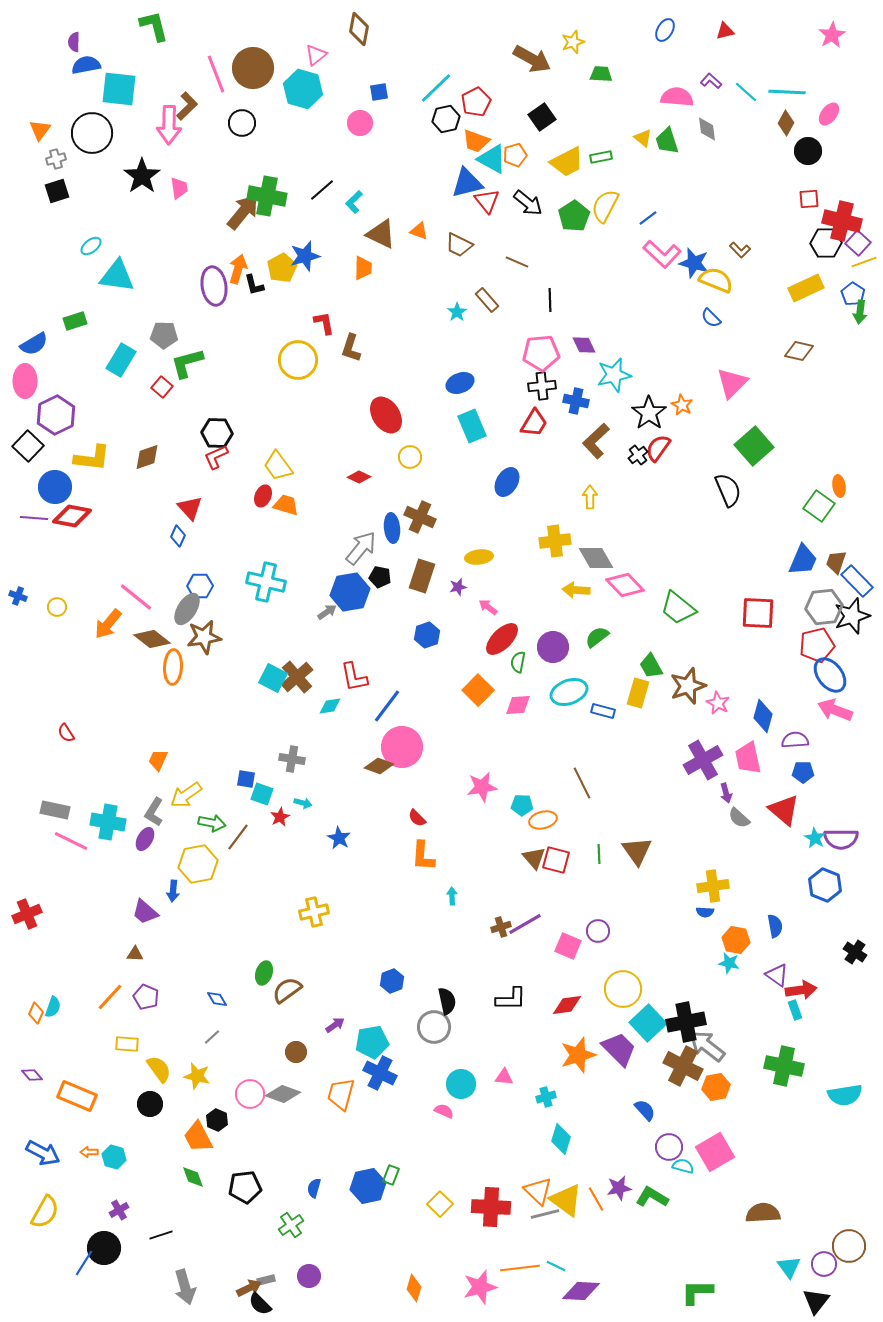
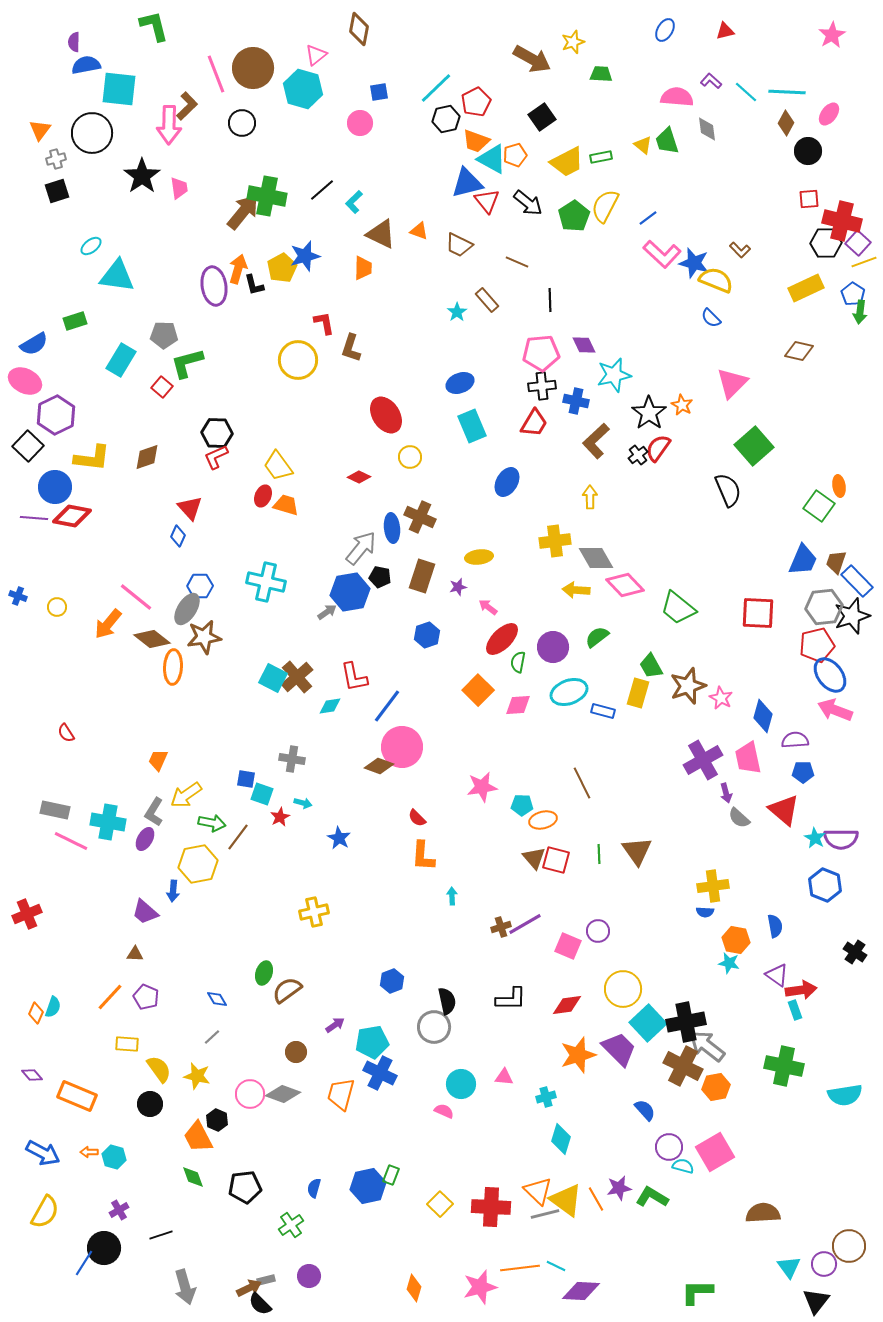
yellow triangle at (643, 138): moved 7 px down
pink ellipse at (25, 381): rotated 64 degrees counterclockwise
pink star at (718, 703): moved 3 px right, 5 px up
